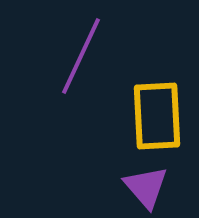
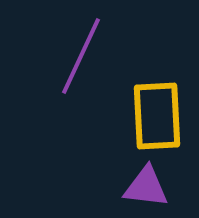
purple triangle: rotated 42 degrees counterclockwise
